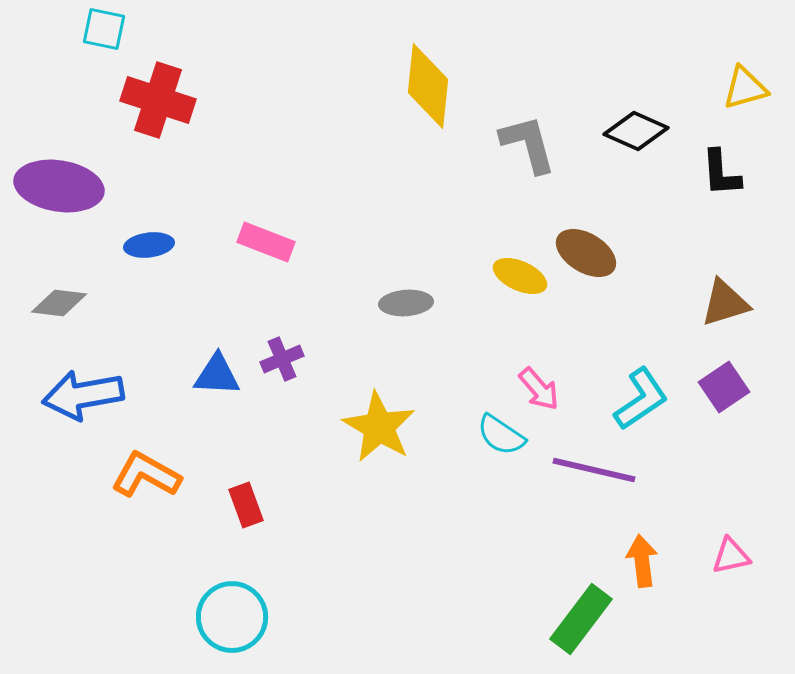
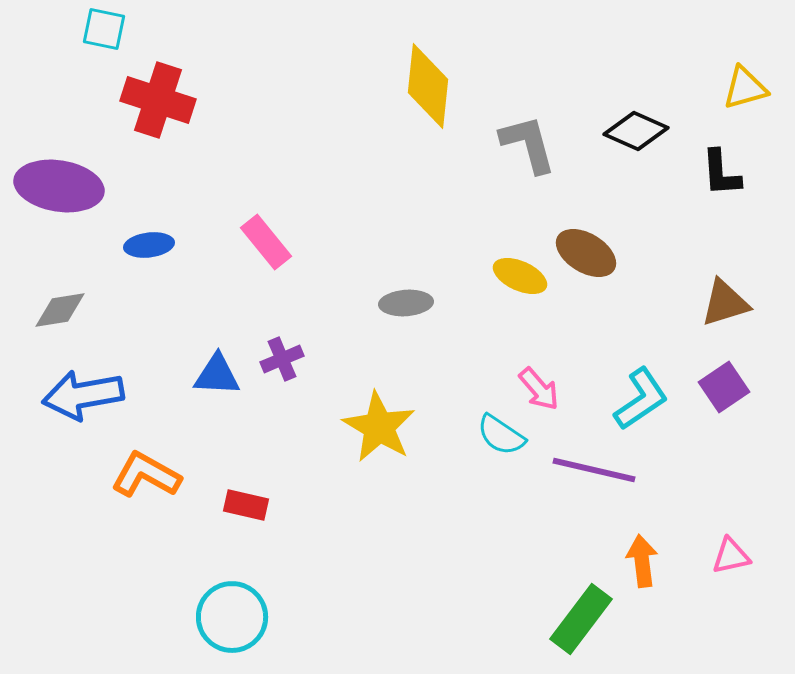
pink rectangle: rotated 30 degrees clockwise
gray diamond: moved 1 px right, 7 px down; rotated 16 degrees counterclockwise
red rectangle: rotated 57 degrees counterclockwise
